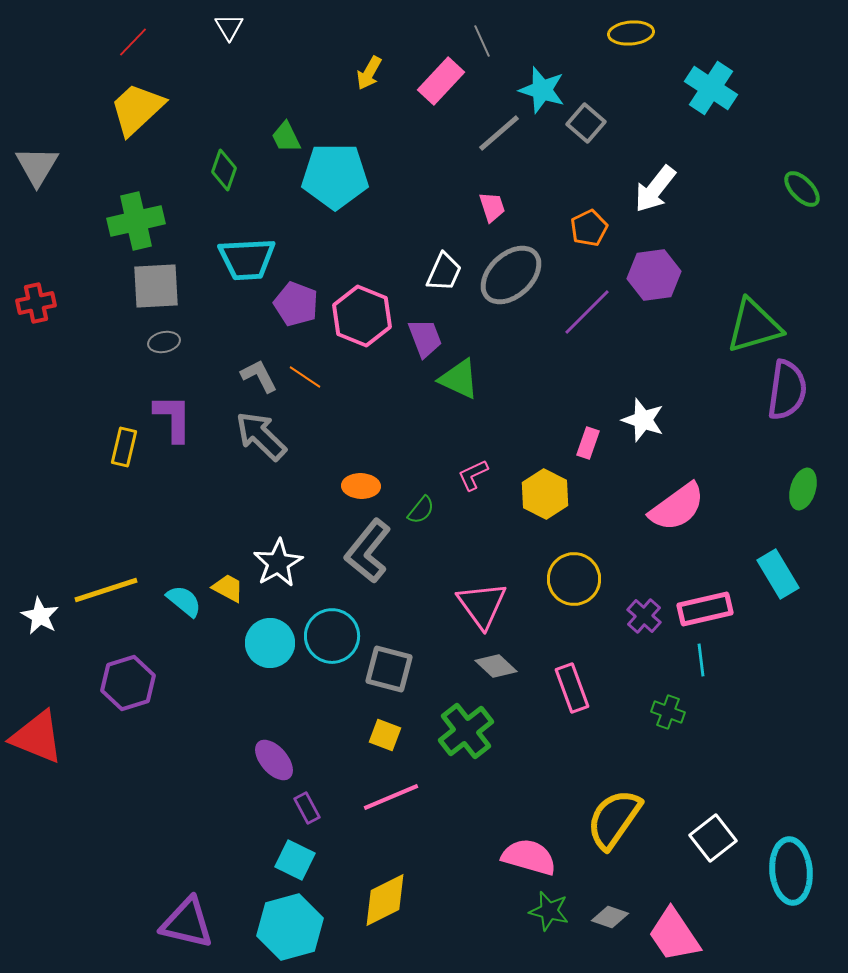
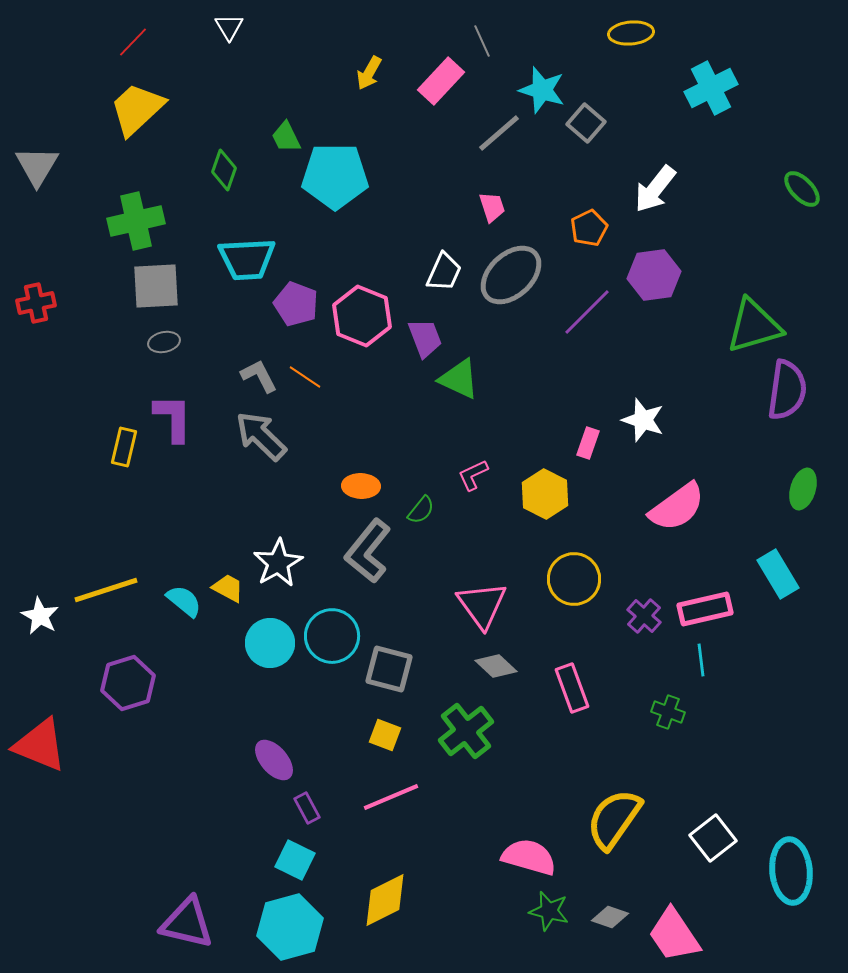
cyan cross at (711, 88): rotated 30 degrees clockwise
red triangle at (37, 737): moved 3 px right, 8 px down
